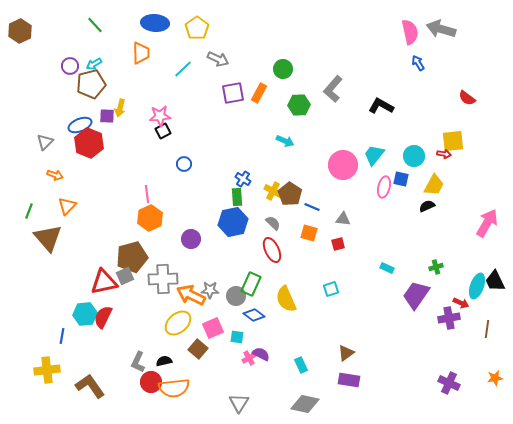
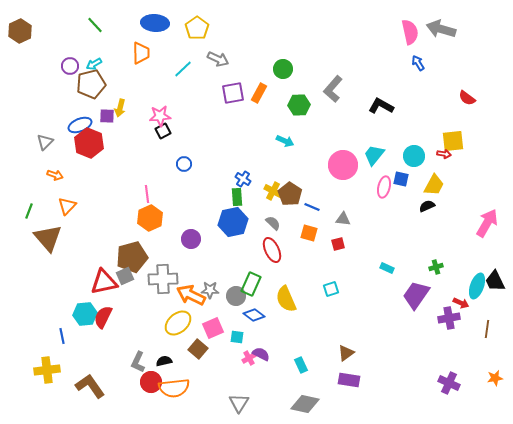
blue line at (62, 336): rotated 21 degrees counterclockwise
